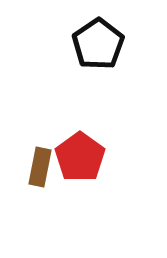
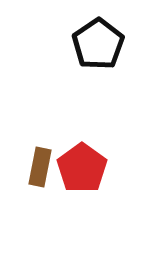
red pentagon: moved 2 px right, 11 px down
